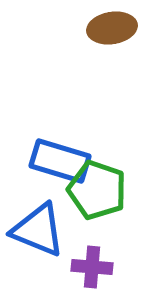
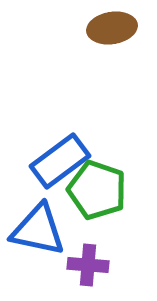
blue rectangle: rotated 54 degrees counterclockwise
blue triangle: rotated 10 degrees counterclockwise
purple cross: moved 4 px left, 2 px up
